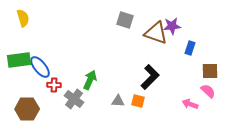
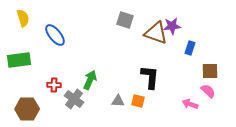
blue ellipse: moved 15 px right, 32 px up
black L-shape: rotated 40 degrees counterclockwise
